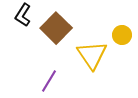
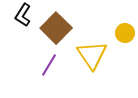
yellow circle: moved 3 px right, 2 px up
purple line: moved 16 px up
